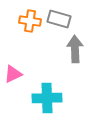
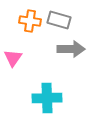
gray rectangle: moved 1 px down
gray arrow: moved 4 px left; rotated 92 degrees clockwise
pink triangle: moved 16 px up; rotated 30 degrees counterclockwise
